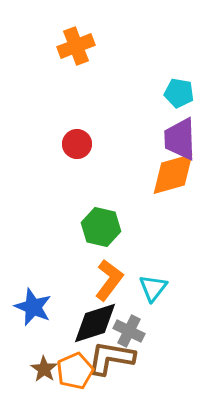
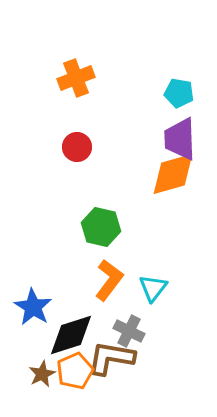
orange cross: moved 32 px down
red circle: moved 3 px down
blue star: rotated 9 degrees clockwise
black diamond: moved 24 px left, 12 px down
brown star: moved 2 px left, 5 px down; rotated 12 degrees clockwise
